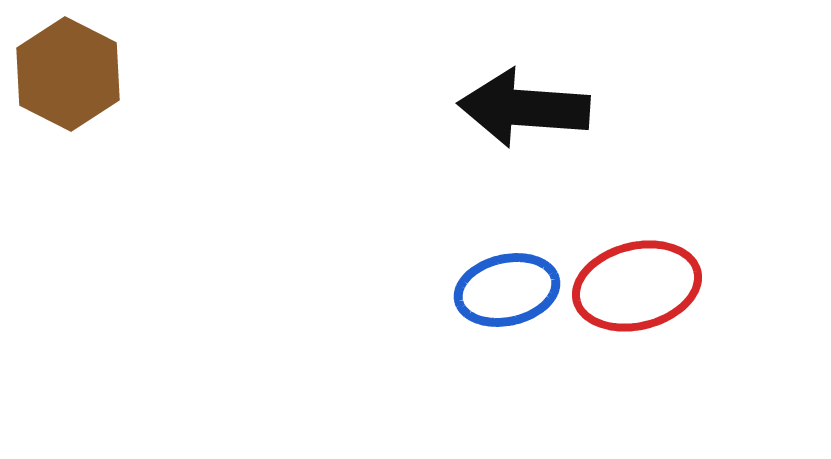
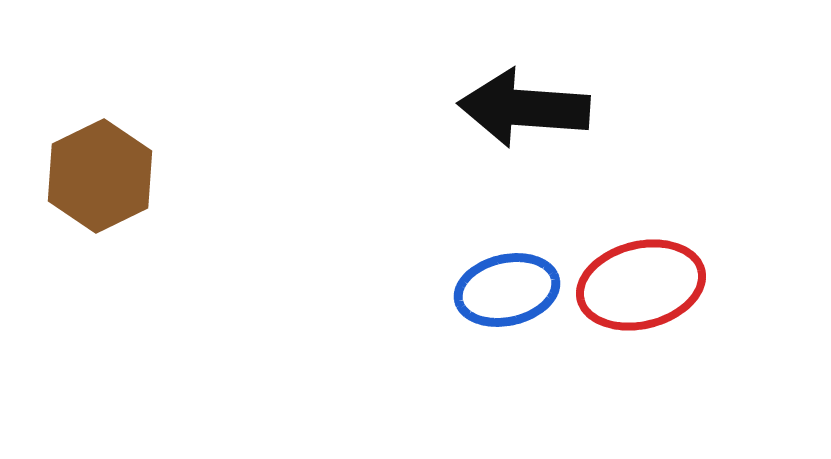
brown hexagon: moved 32 px right, 102 px down; rotated 7 degrees clockwise
red ellipse: moved 4 px right, 1 px up
